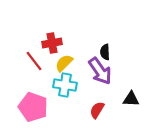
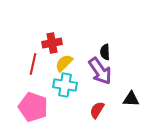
red line: moved 1 px left, 3 px down; rotated 50 degrees clockwise
